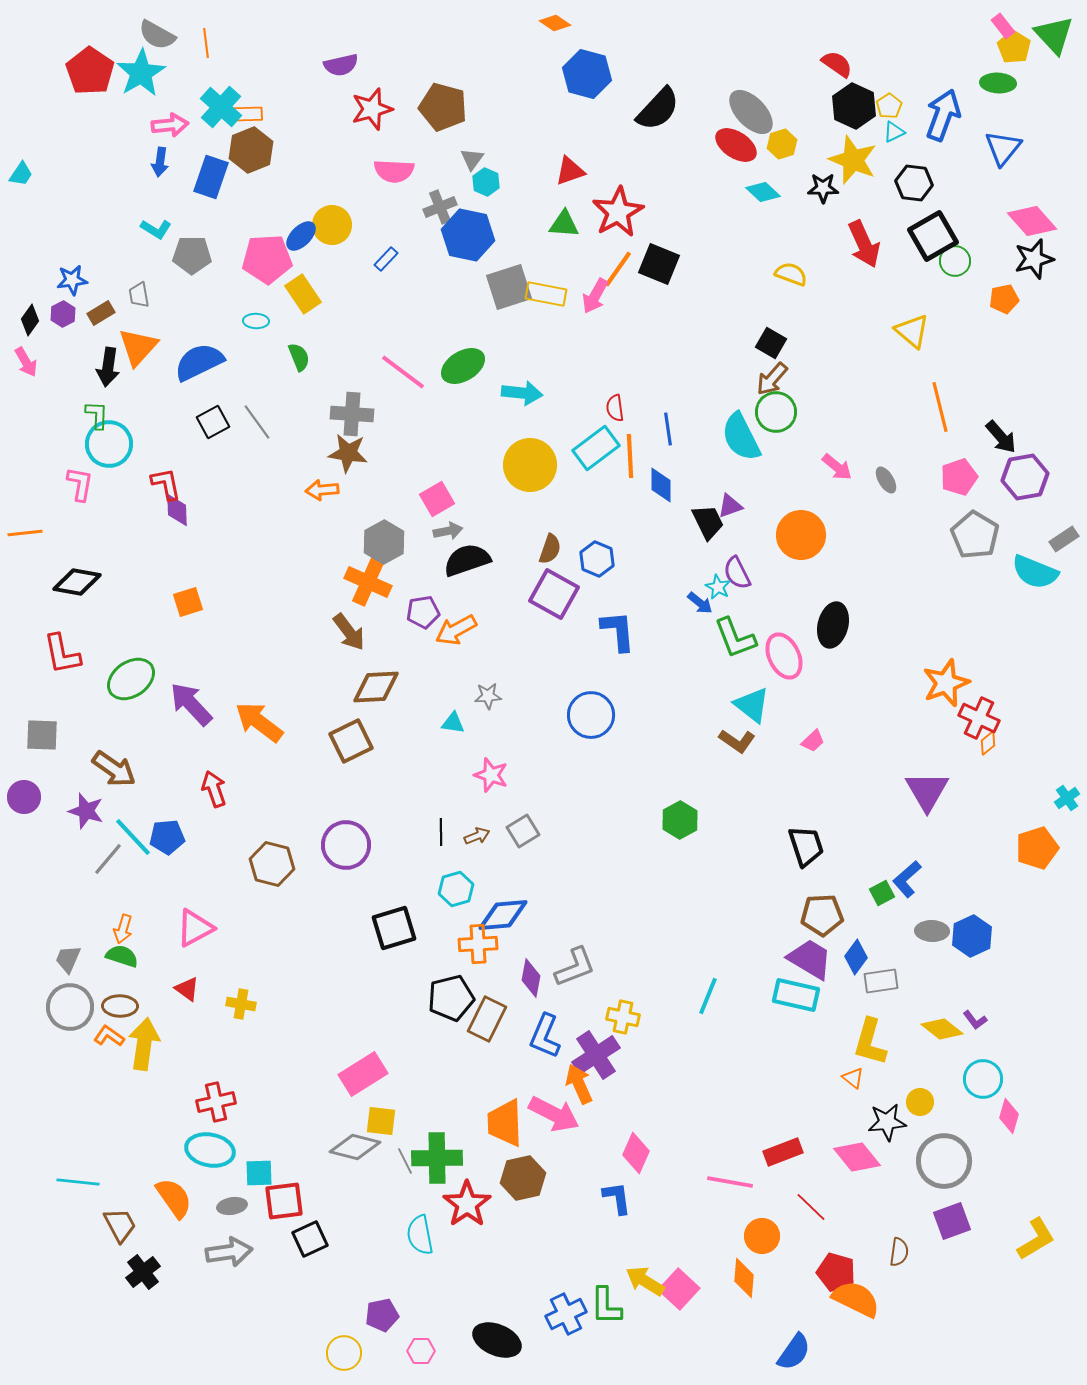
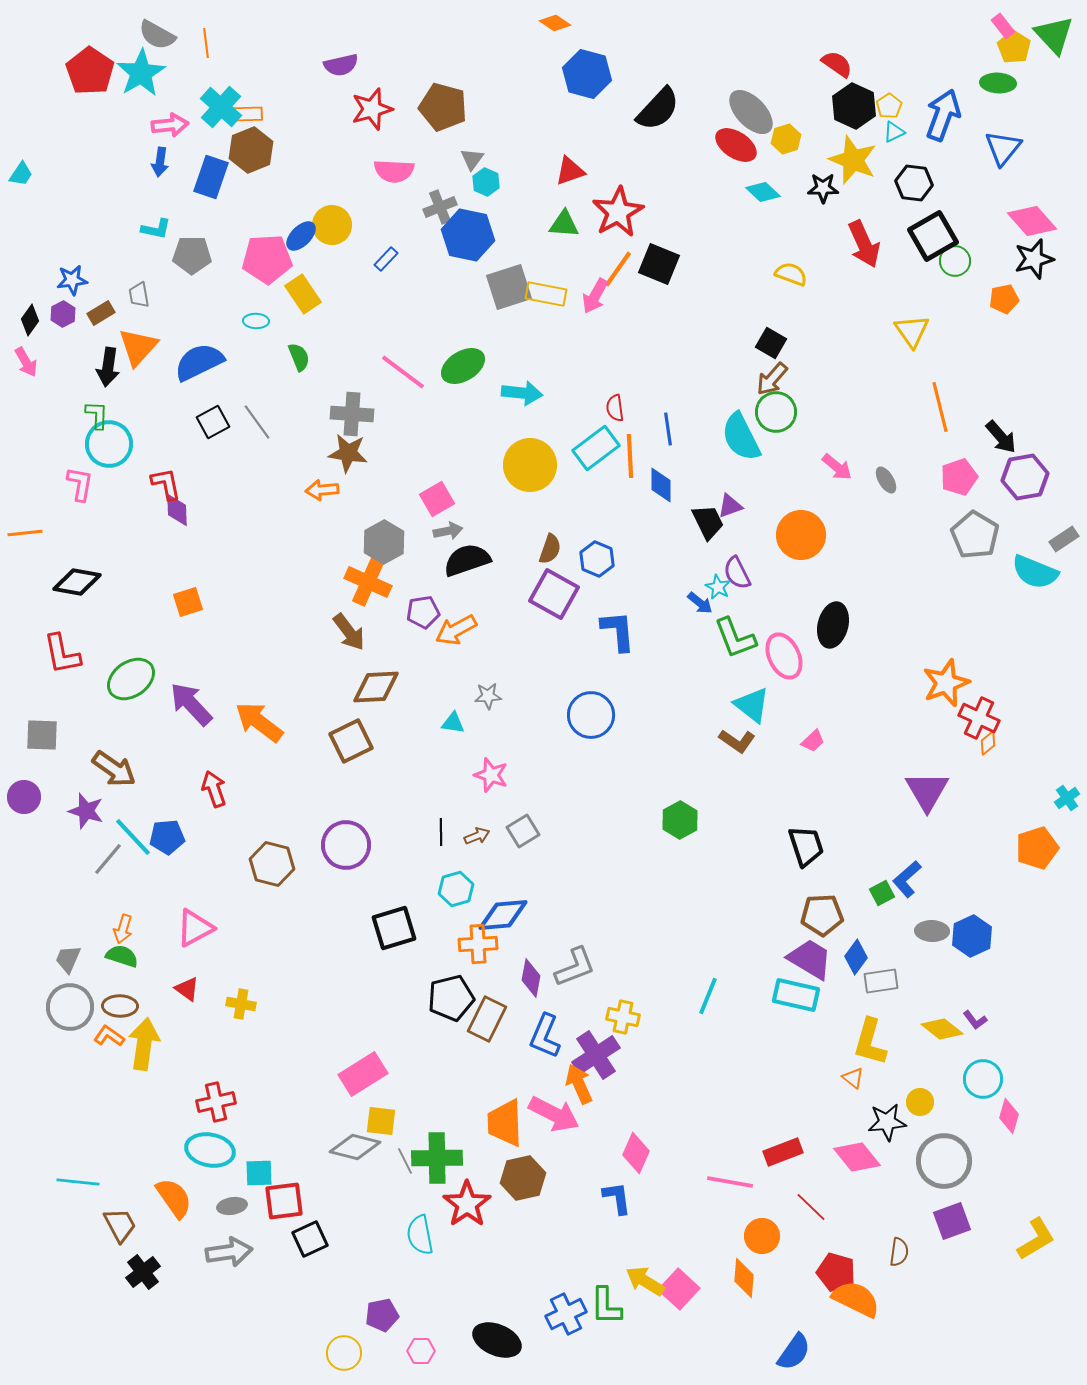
yellow hexagon at (782, 144): moved 4 px right, 5 px up
cyan L-shape at (156, 229): rotated 20 degrees counterclockwise
yellow triangle at (912, 331): rotated 15 degrees clockwise
